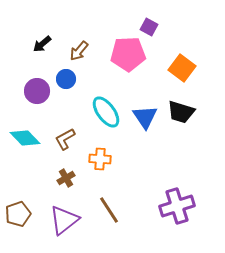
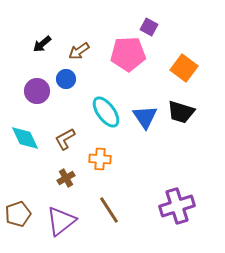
brown arrow: rotated 15 degrees clockwise
orange square: moved 2 px right
cyan diamond: rotated 20 degrees clockwise
purple triangle: moved 3 px left, 1 px down
